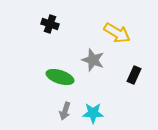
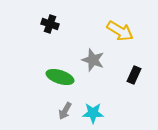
yellow arrow: moved 3 px right, 2 px up
gray arrow: rotated 12 degrees clockwise
